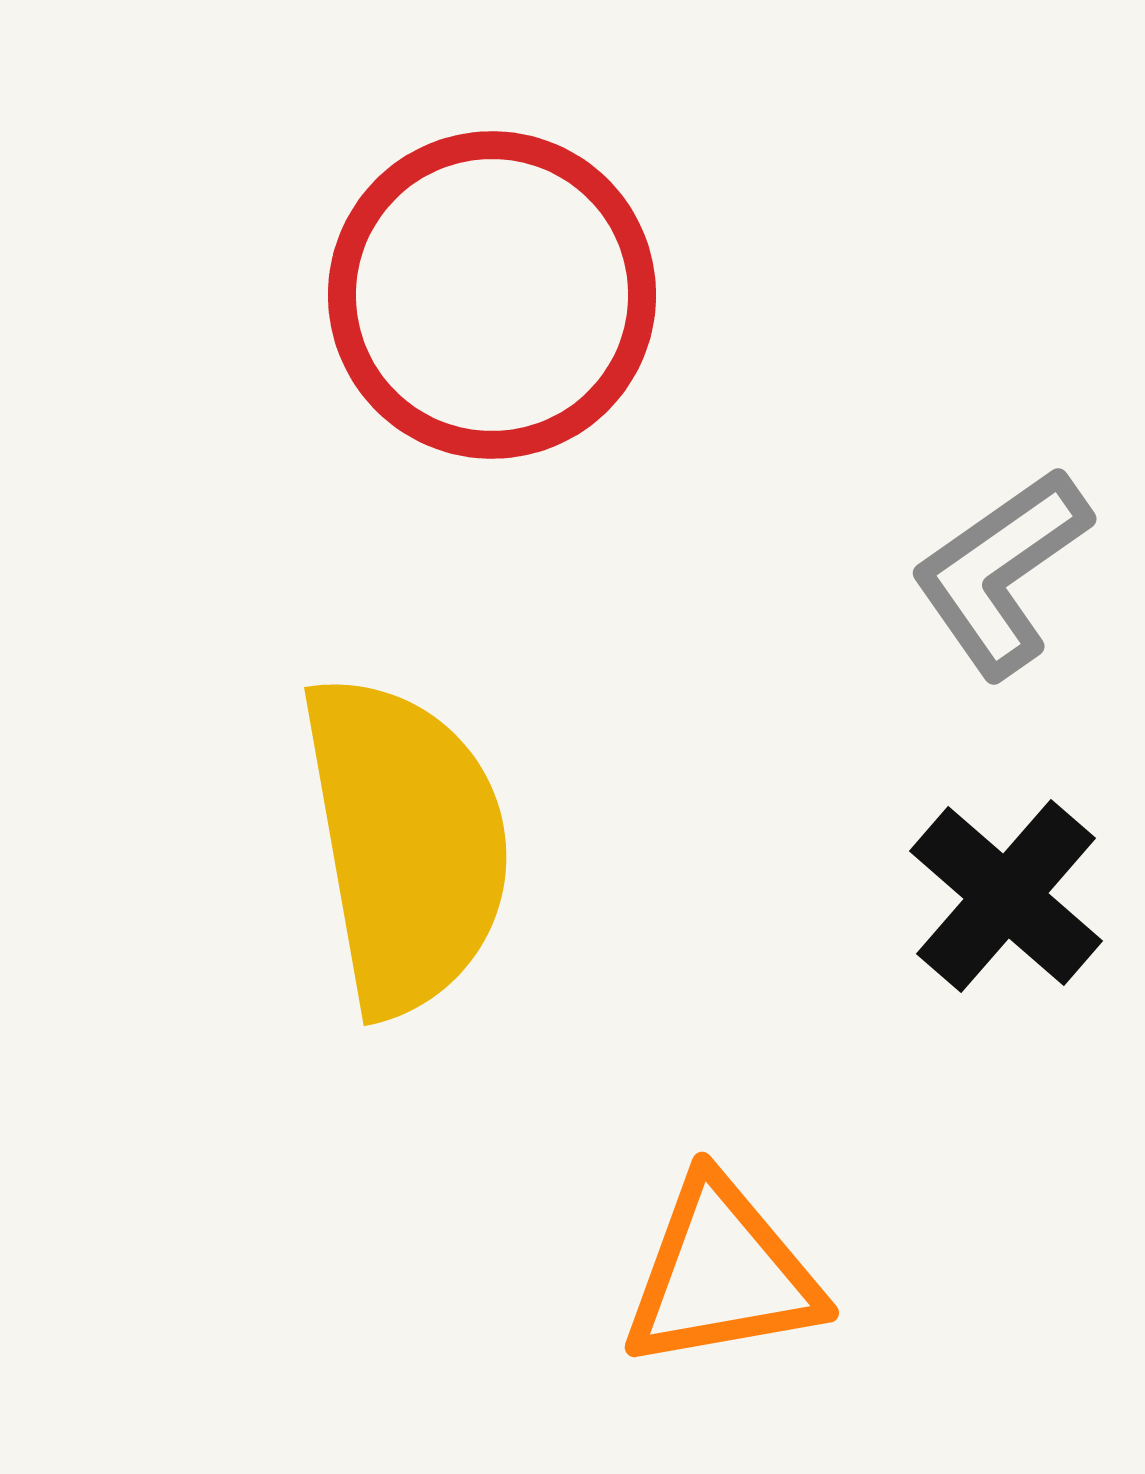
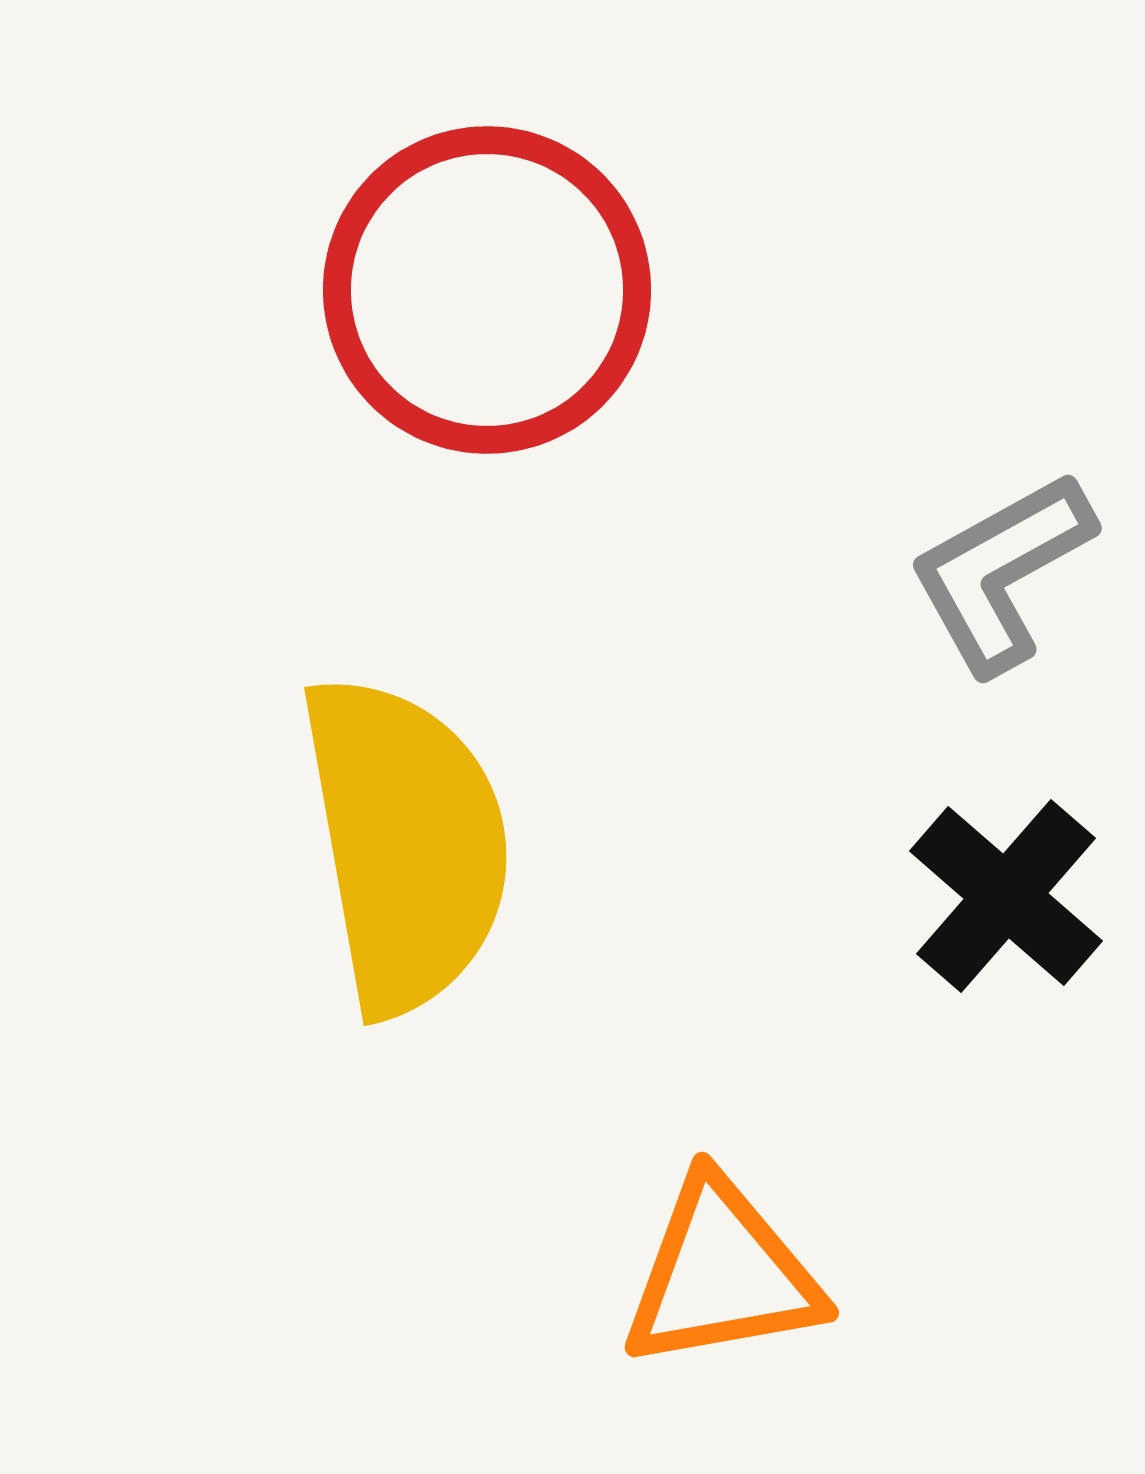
red circle: moved 5 px left, 5 px up
gray L-shape: rotated 6 degrees clockwise
